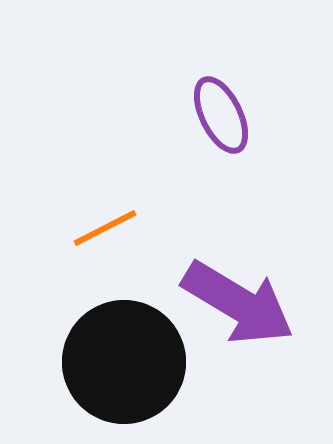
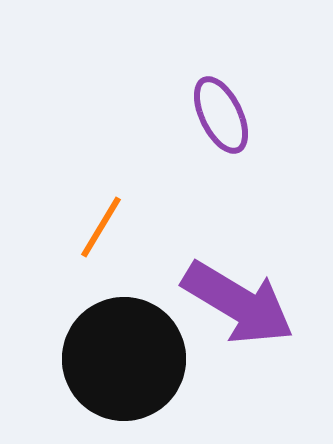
orange line: moved 4 px left, 1 px up; rotated 32 degrees counterclockwise
black circle: moved 3 px up
